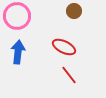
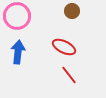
brown circle: moved 2 px left
